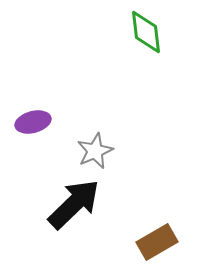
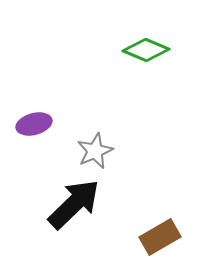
green diamond: moved 18 px down; rotated 60 degrees counterclockwise
purple ellipse: moved 1 px right, 2 px down
brown rectangle: moved 3 px right, 5 px up
